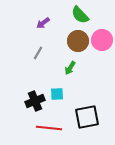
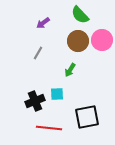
green arrow: moved 2 px down
